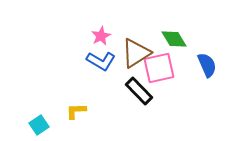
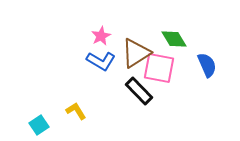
pink square: rotated 24 degrees clockwise
yellow L-shape: rotated 60 degrees clockwise
